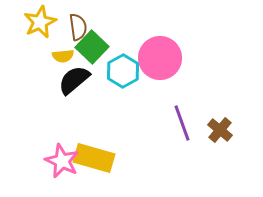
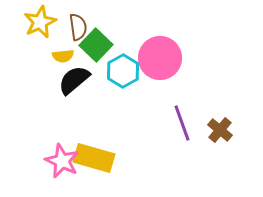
green square: moved 4 px right, 2 px up
